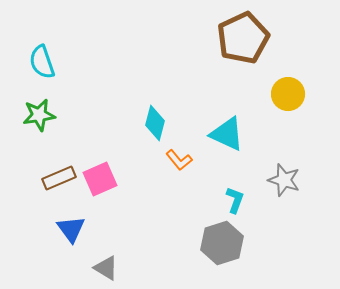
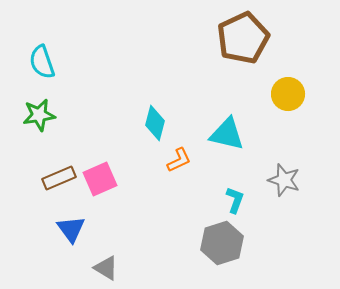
cyan triangle: rotated 12 degrees counterclockwise
orange L-shape: rotated 76 degrees counterclockwise
